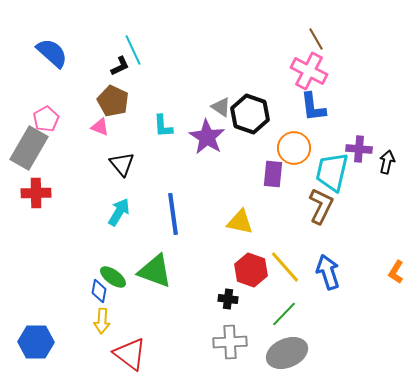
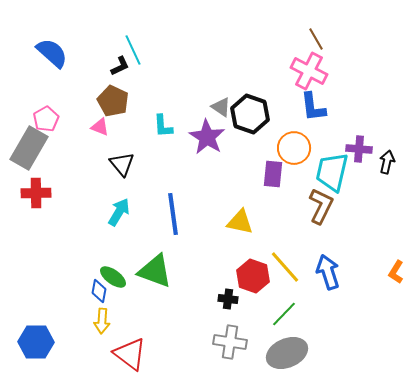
red hexagon: moved 2 px right, 6 px down
gray cross: rotated 12 degrees clockwise
